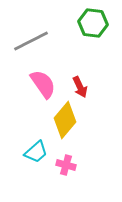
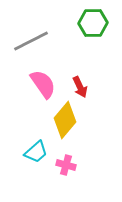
green hexagon: rotated 8 degrees counterclockwise
